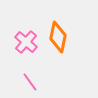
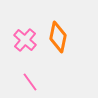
pink cross: moved 1 px left, 2 px up
